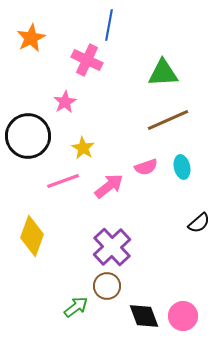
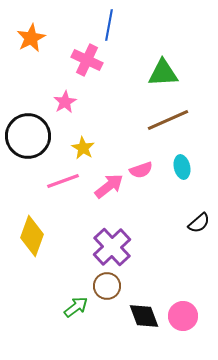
pink semicircle: moved 5 px left, 3 px down
